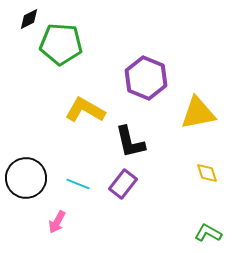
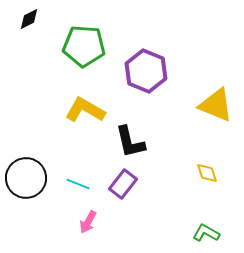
green pentagon: moved 23 px right, 2 px down
purple hexagon: moved 7 px up
yellow triangle: moved 18 px right, 8 px up; rotated 33 degrees clockwise
pink arrow: moved 31 px right
green L-shape: moved 2 px left
